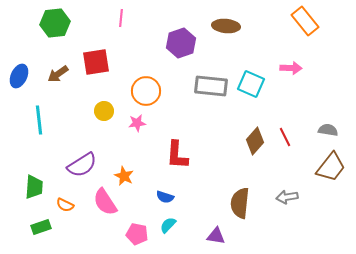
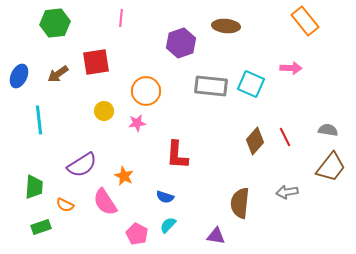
gray arrow: moved 5 px up
pink pentagon: rotated 15 degrees clockwise
